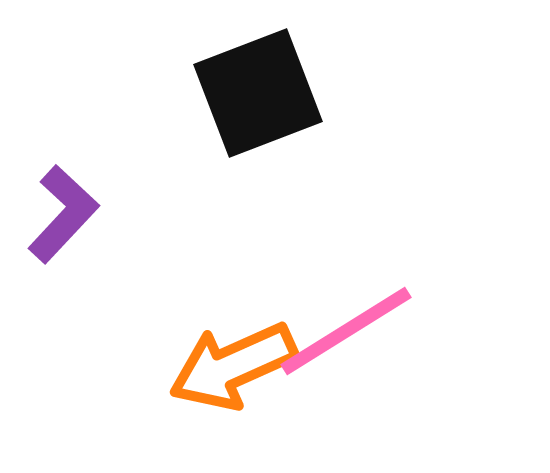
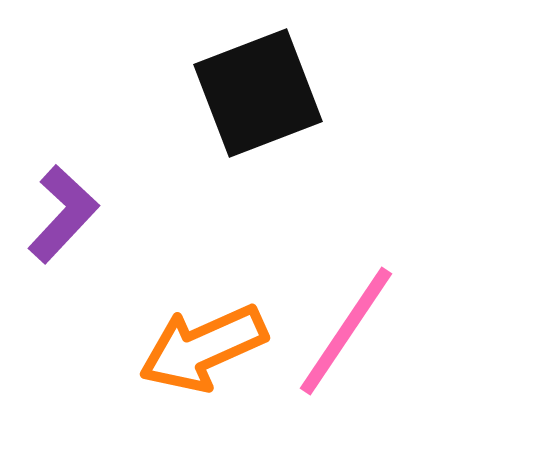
pink line: rotated 24 degrees counterclockwise
orange arrow: moved 30 px left, 18 px up
